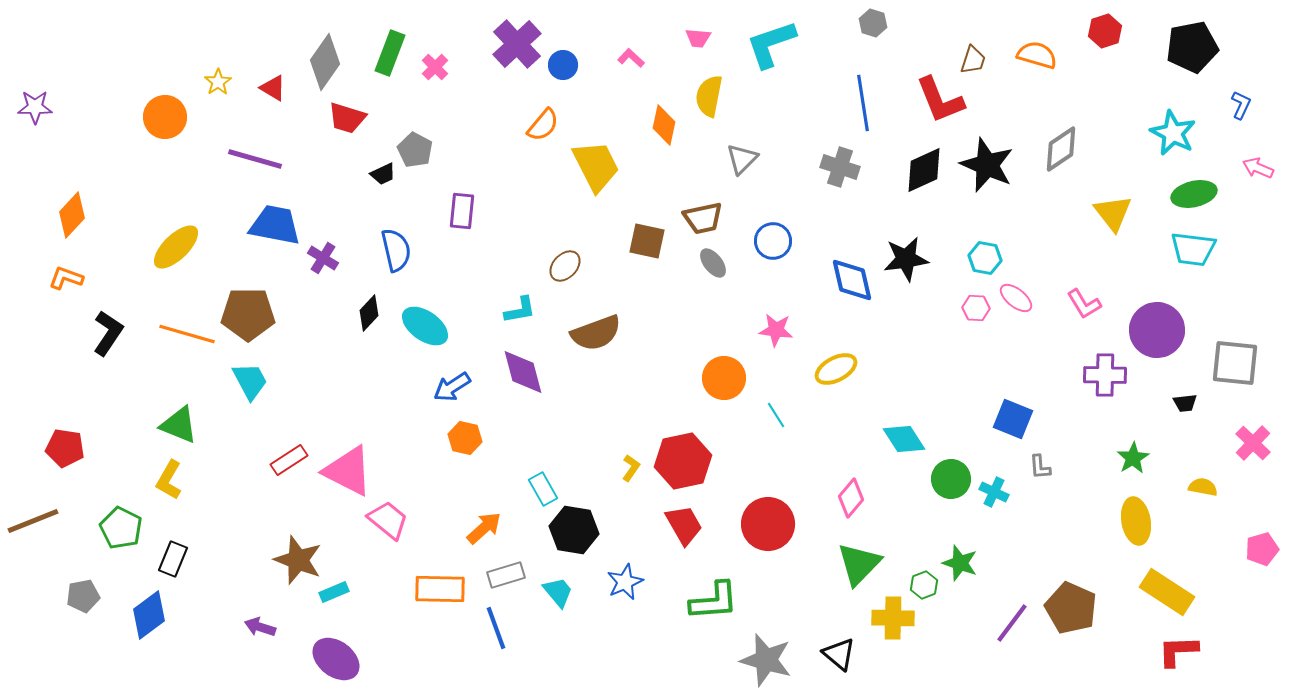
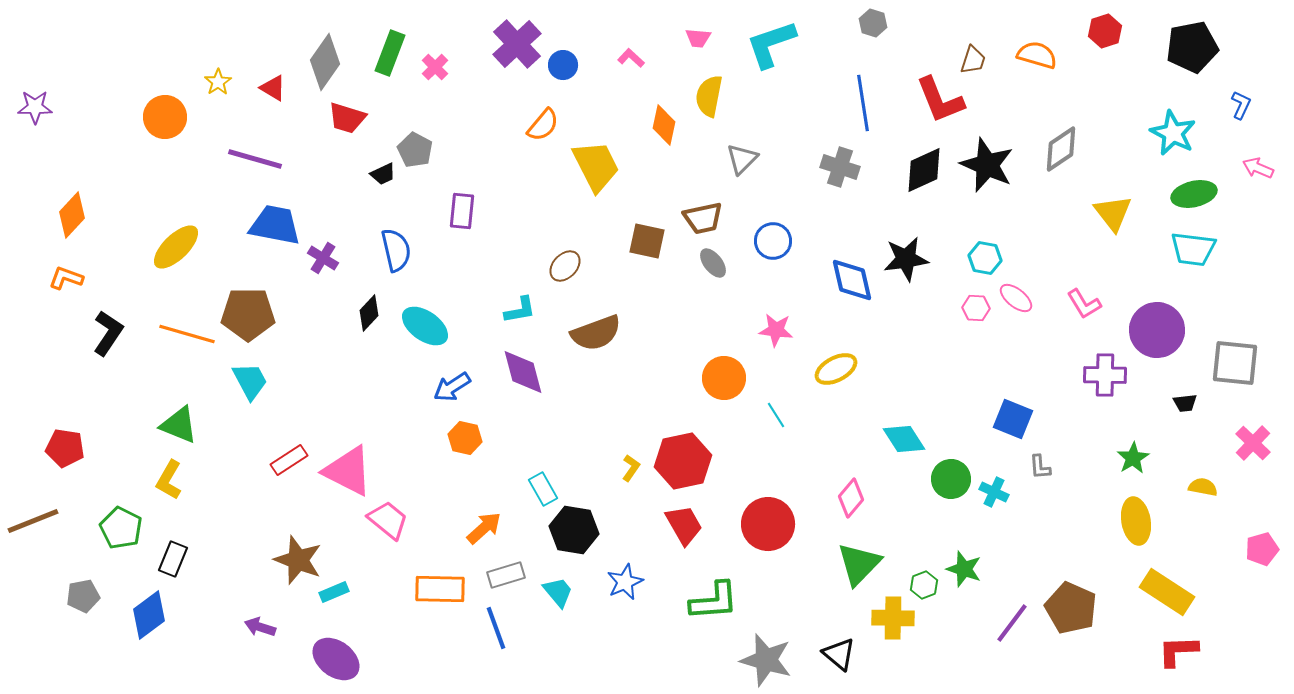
green star at (960, 563): moved 4 px right, 6 px down
